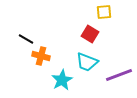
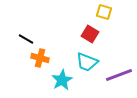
yellow square: rotated 21 degrees clockwise
orange cross: moved 1 px left, 2 px down
